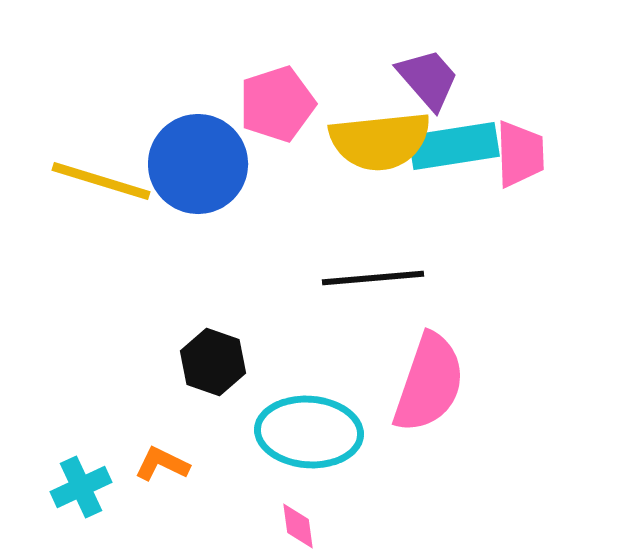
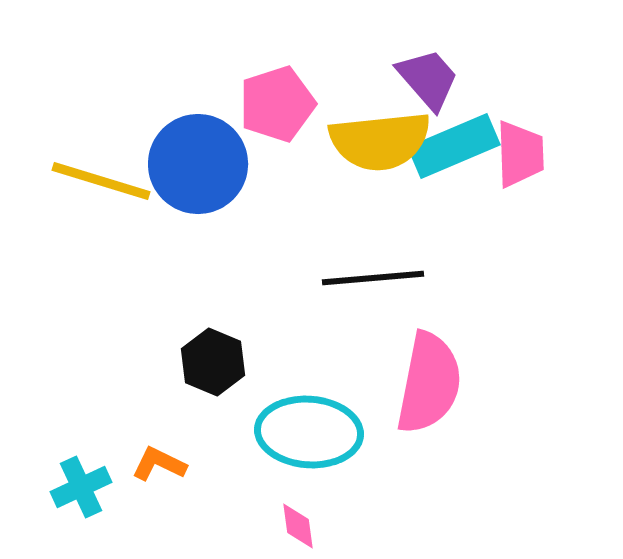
cyan rectangle: rotated 14 degrees counterclockwise
black hexagon: rotated 4 degrees clockwise
pink semicircle: rotated 8 degrees counterclockwise
orange L-shape: moved 3 px left
